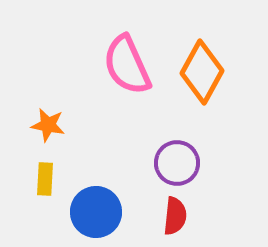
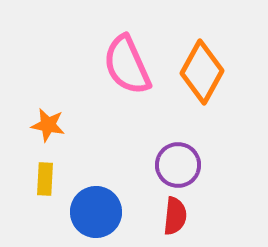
purple circle: moved 1 px right, 2 px down
